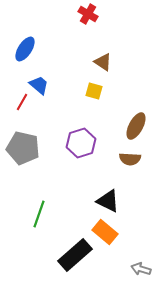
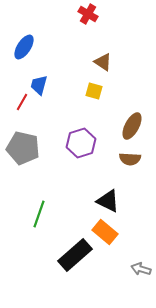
blue ellipse: moved 1 px left, 2 px up
blue trapezoid: rotated 115 degrees counterclockwise
brown ellipse: moved 4 px left
